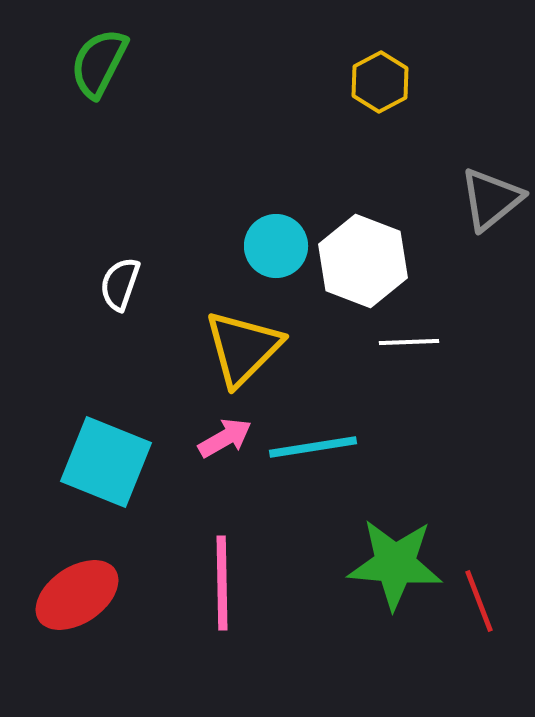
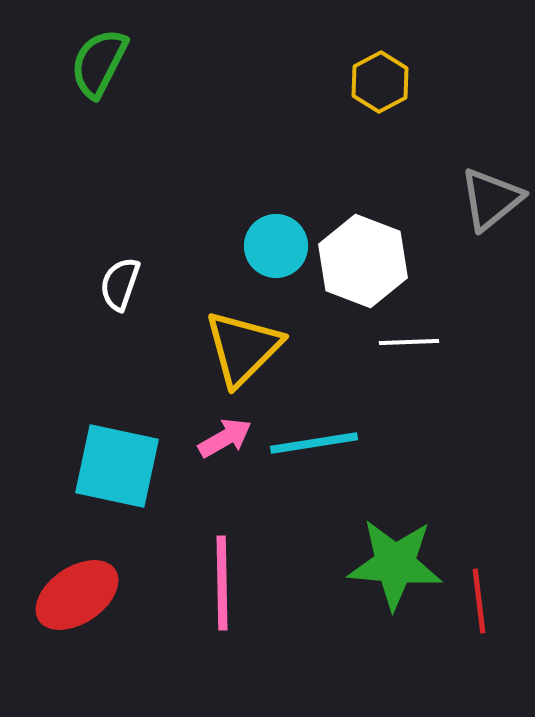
cyan line: moved 1 px right, 4 px up
cyan square: moved 11 px right, 4 px down; rotated 10 degrees counterclockwise
red line: rotated 14 degrees clockwise
